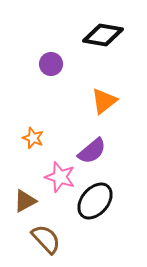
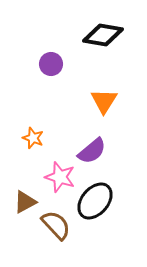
orange triangle: rotated 20 degrees counterclockwise
brown triangle: moved 1 px down
brown semicircle: moved 10 px right, 14 px up
